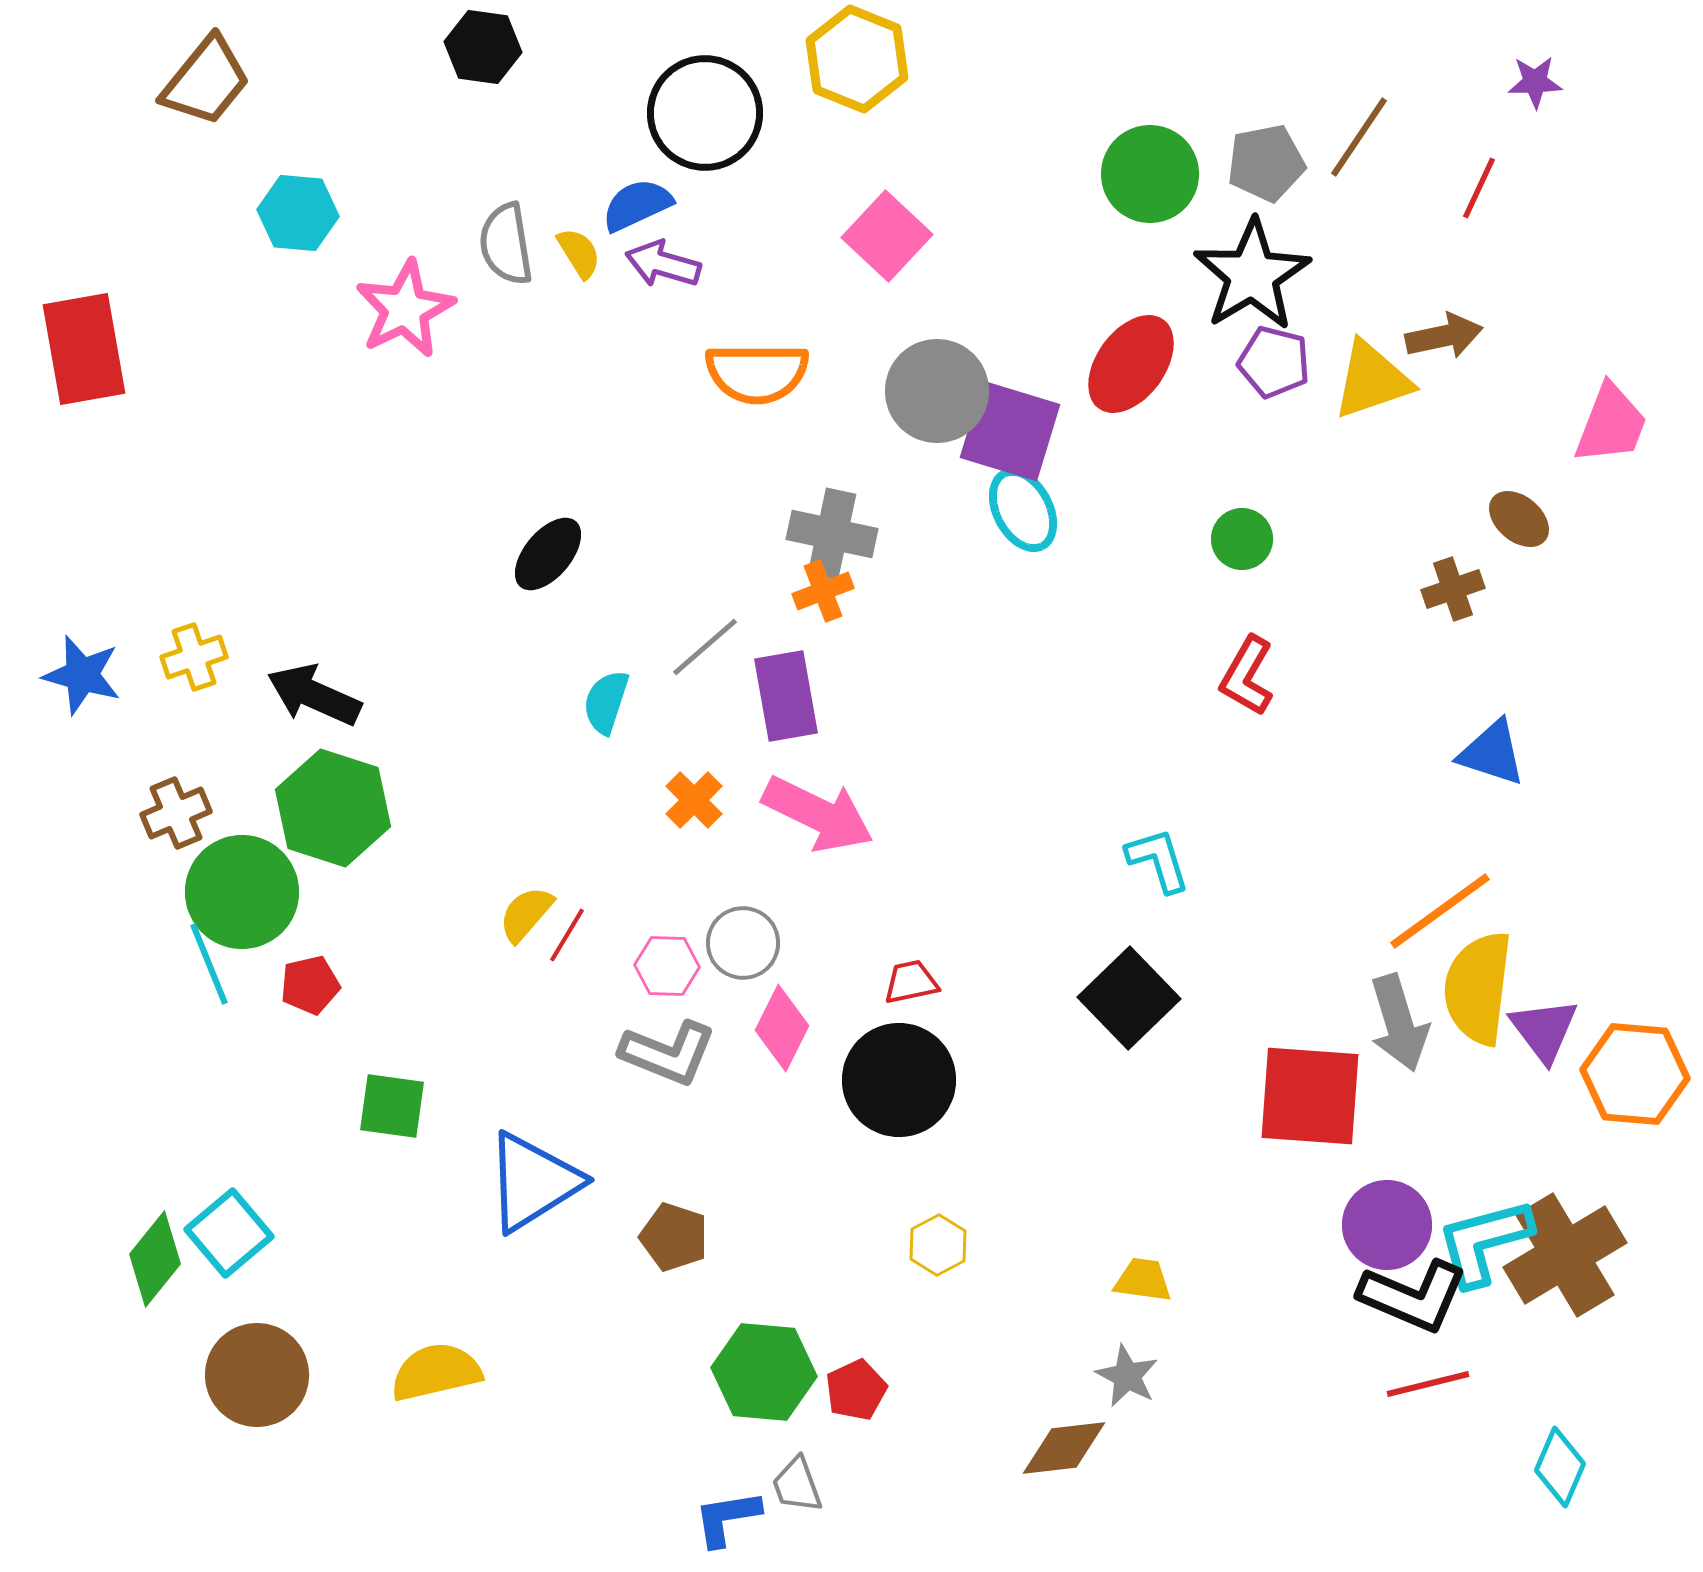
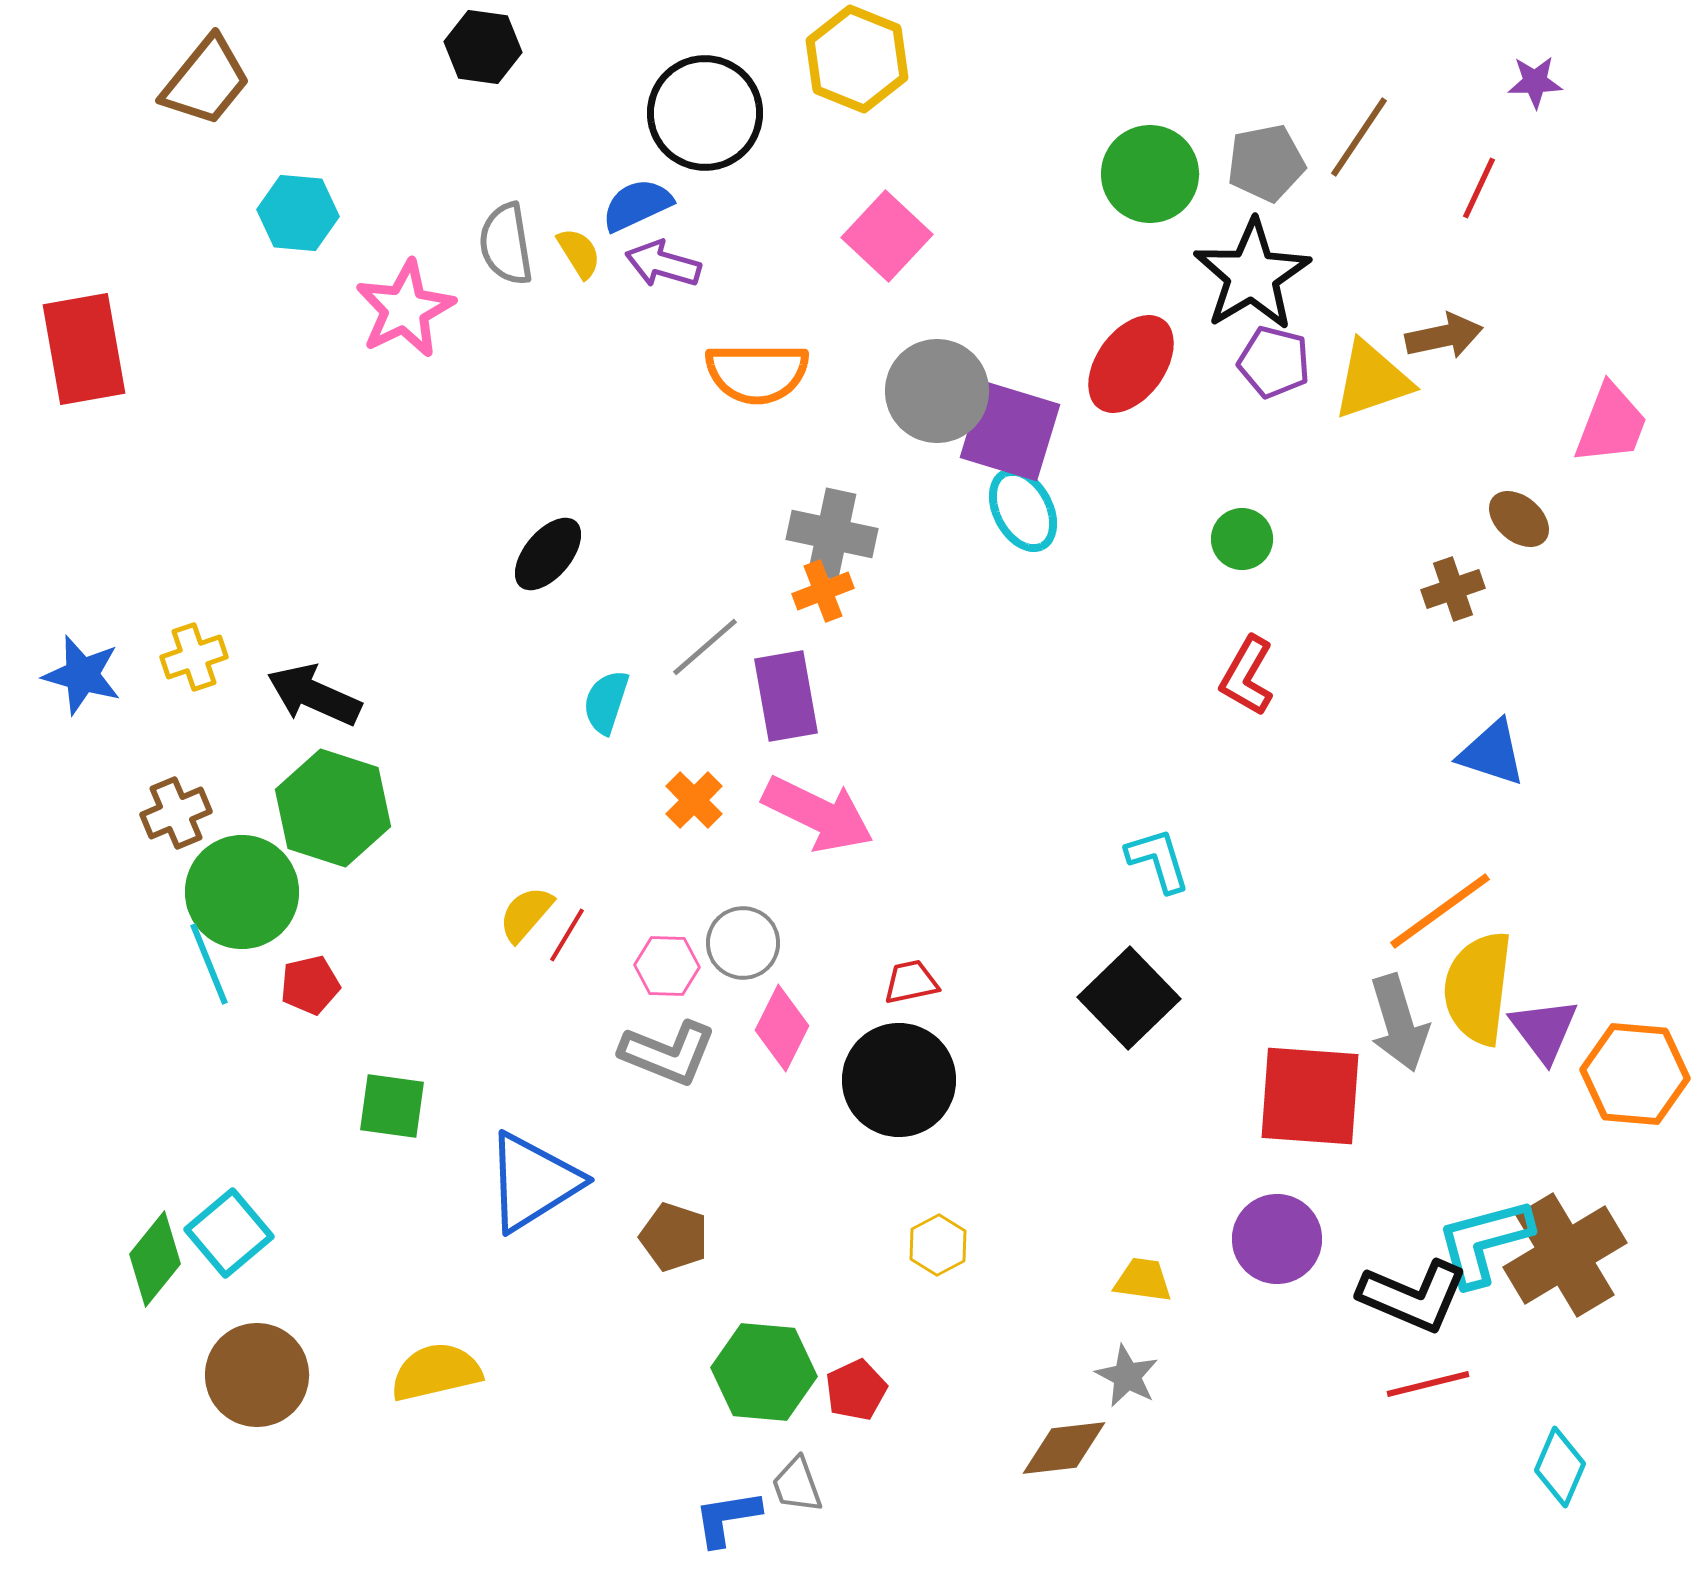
purple circle at (1387, 1225): moved 110 px left, 14 px down
